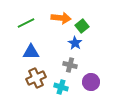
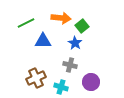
blue triangle: moved 12 px right, 11 px up
